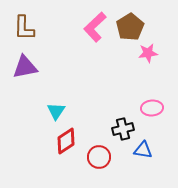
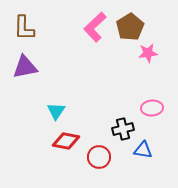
red diamond: rotated 44 degrees clockwise
